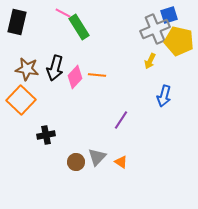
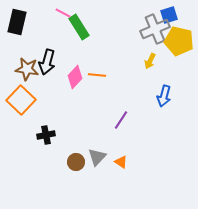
black arrow: moved 8 px left, 6 px up
